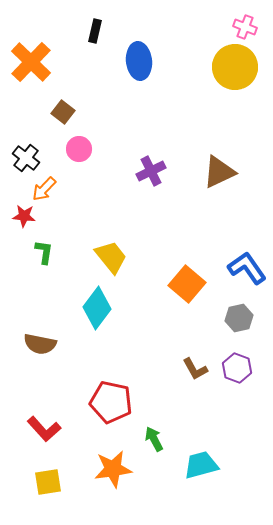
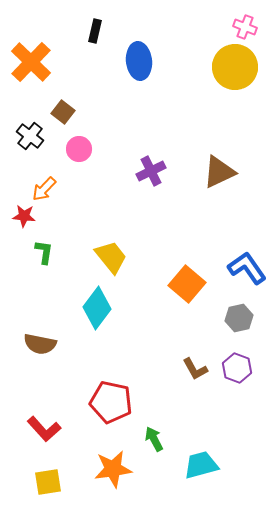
black cross: moved 4 px right, 22 px up
